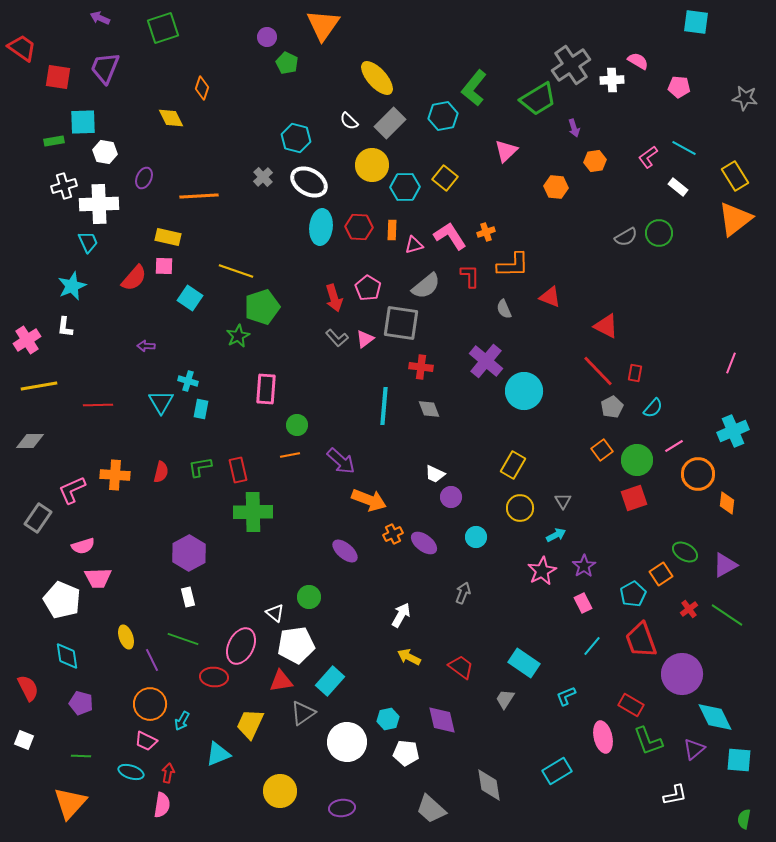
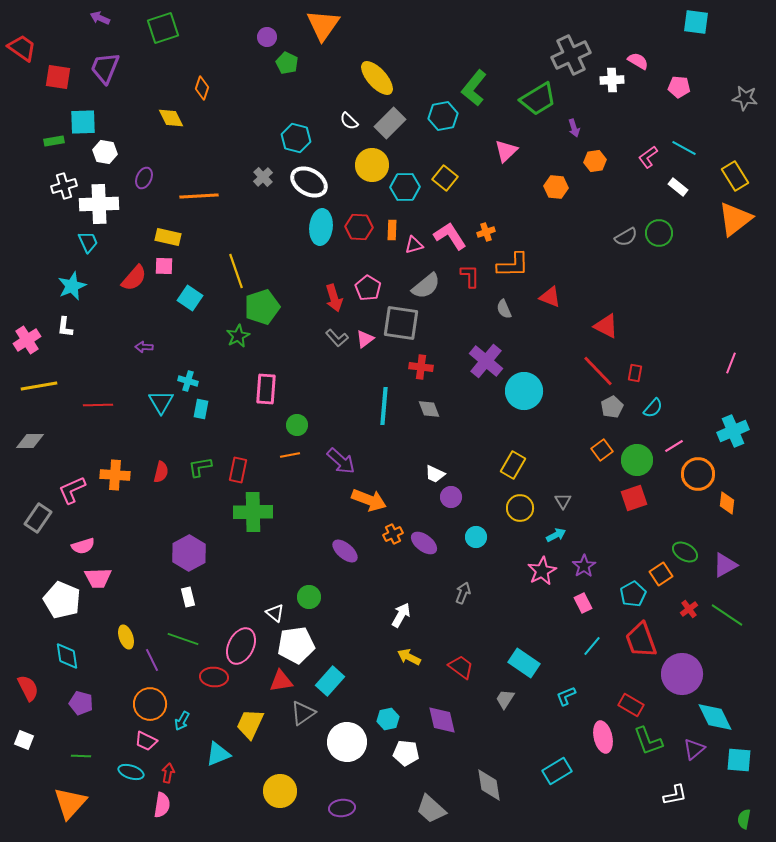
gray cross at (571, 65): moved 10 px up; rotated 9 degrees clockwise
yellow line at (236, 271): rotated 52 degrees clockwise
purple arrow at (146, 346): moved 2 px left, 1 px down
red rectangle at (238, 470): rotated 25 degrees clockwise
